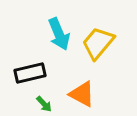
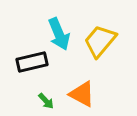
yellow trapezoid: moved 2 px right, 2 px up
black rectangle: moved 2 px right, 11 px up
green arrow: moved 2 px right, 3 px up
